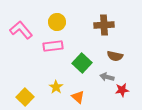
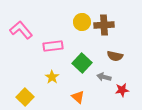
yellow circle: moved 25 px right
gray arrow: moved 3 px left
yellow star: moved 4 px left, 10 px up
